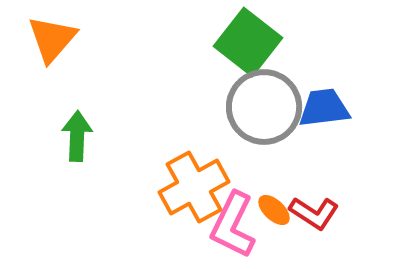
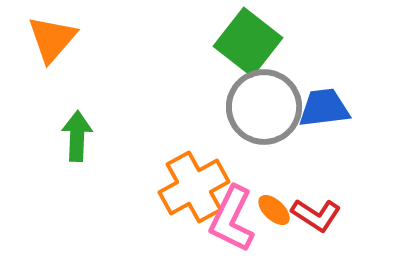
red L-shape: moved 2 px right, 2 px down
pink L-shape: moved 1 px left, 6 px up
